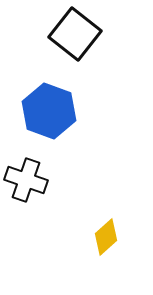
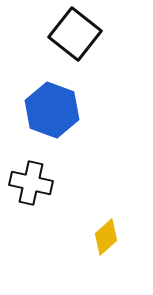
blue hexagon: moved 3 px right, 1 px up
black cross: moved 5 px right, 3 px down; rotated 6 degrees counterclockwise
